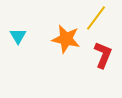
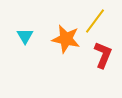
yellow line: moved 1 px left, 3 px down
cyan triangle: moved 7 px right
